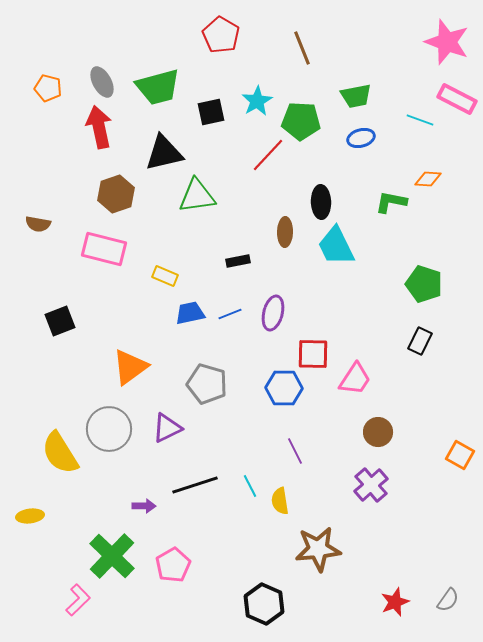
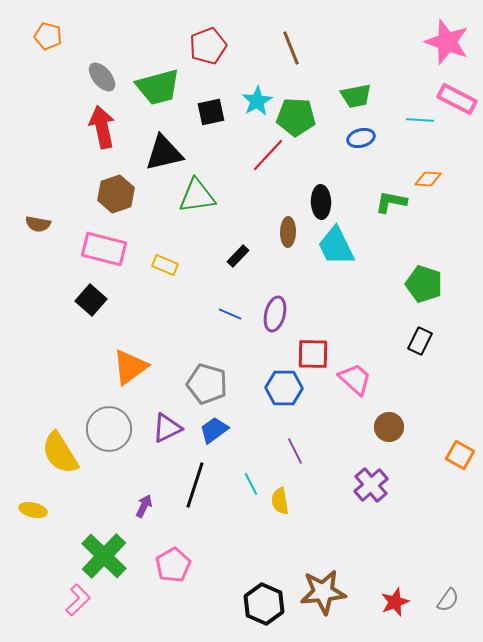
red pentagon at (221, 35): moved 13 px left, 11 px down; rotated 21 degrees clockwise
brown line at (302, 48): moved 11 px left
gray ellipse at (102, 82): moved 5 px up; rotated 12 degrees counterclockwise
orange pentagon at (48, 88): moved 52 px up
cyan line at (420, 120): rotated 16 degrees counterclockwise
green pentagon at (301, 121): moved 5 px left, 4 px up
red arrow at (99, 127): moved 3 px right
brown ellipse at (285, 232): moved 3 px right
black rectangle at (238, 261): moved 5 px up; rotated 35 degrees counterclockwise
yellow rectangle at (165, 276): moved 11 px up
blue trapezoid at (190, 313): moved 24 px right, 117 px down; rotated 24 degrees counterclockwise
purple ellipse at (273, 313): moved 2 px right, 1 px down
blue line at (230, 314): rotated 45 degrees clockwise
black square at (60, 321): moved 31 px right, 21 px up; rotated 28 degrees counterclockwise
pink trapezoid at (355, 379): rotated 81 degrees counterclockwise
brown circle at (378, 432): moved 11 px right, 5 px up
black line at (195, 485): rotated 54 degrees counterclockwise
cyan line at (250, 486): moved 1 px right, 2 px up
purple arrow at (144, 506): rotated 65 degrees counterclockwise
yellow ellipse at (30, 516): moved 3 px right, 6 px up; rotated 20 degrees clockwise
brown star at (318, 549): moved 5 px right, 43 px down
green cross at (112, 556): moved 8 px left
